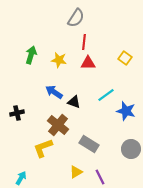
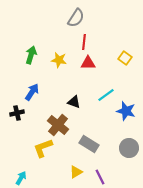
blue arrow: moved 22 px left; rotated 90 degrees clockwise
gray circle: moved 2 px left, 1 px up
